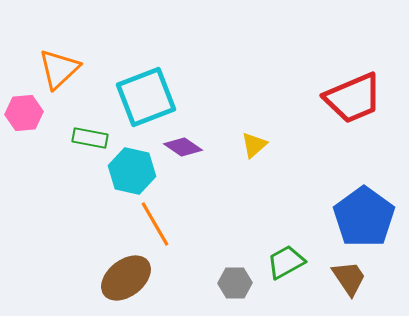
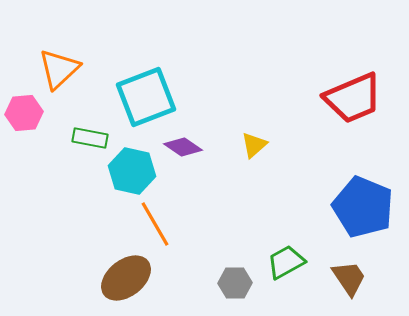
blue pentagon: moved 1 px left, 10 px up; rotated 14 degrees counterclockwise
